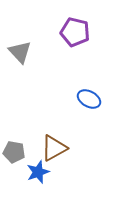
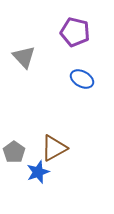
gray triangle: moved 4 px right, 5 px down
blue ellipse: moved 7 px left, 20 px up
gray pentagon: rotated 25 degrees clockwise
